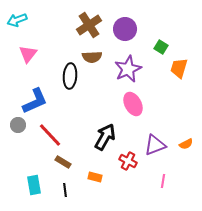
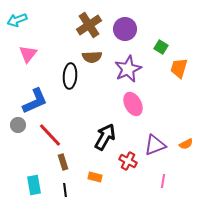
brown rectangle: rotated 42 degrees clockwise
